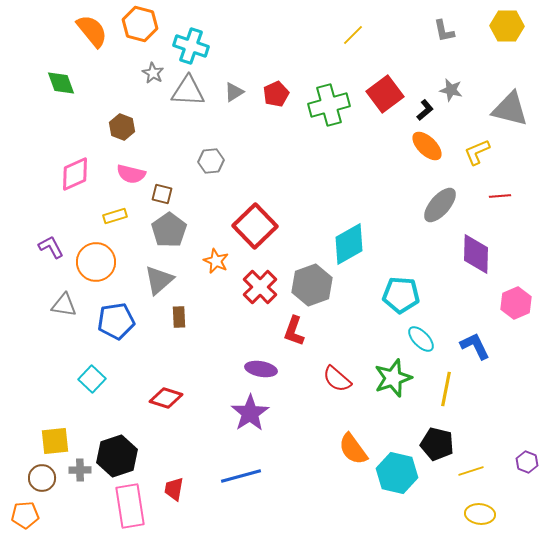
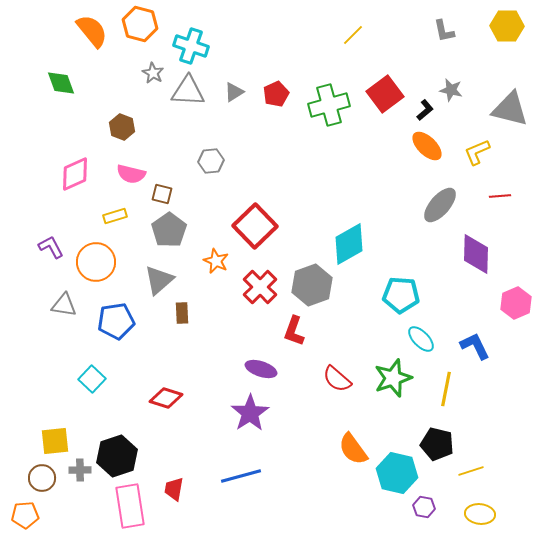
brown rectangle at (179, 317): moved 3 px right, 4 px up
purple ellipse at (261, 369): rotated 8 degrees clockwise
purple hexagon at (527, 462): moved 103 px left, 45 px down; rotated 10 degrees counterclockwise
